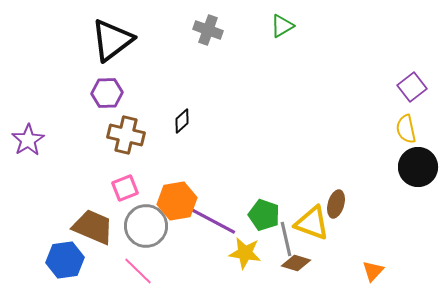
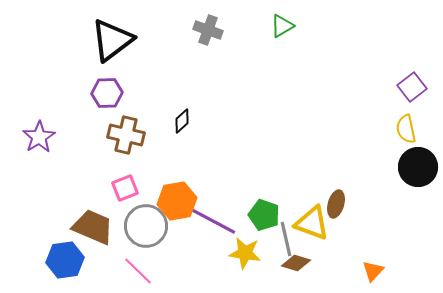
purple star: moved 11 px right, 3 px up
